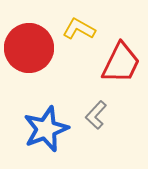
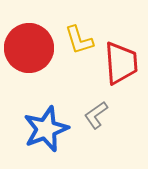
yellow L-shape: moved 11 px down; rotated 136 degrees counterclockwise
red trapezoid: rotated 30 degrees counterclockwise
gray L-shape: rotated 12 degrees clockwise
